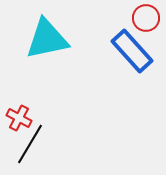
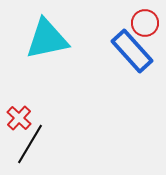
red circle: moved 1 px left, 5 px down
red cross: rotated 15 degrees clockwise
